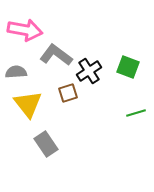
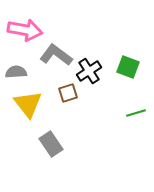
gray rectangle: moved 5 px right
